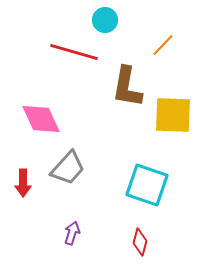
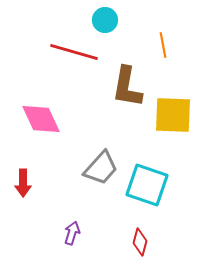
orange line: rotated 55 degrees counterclockwise
gray trapezoid: moved 33 px right
